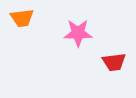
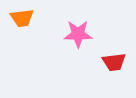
pink star: moved 1 px down
